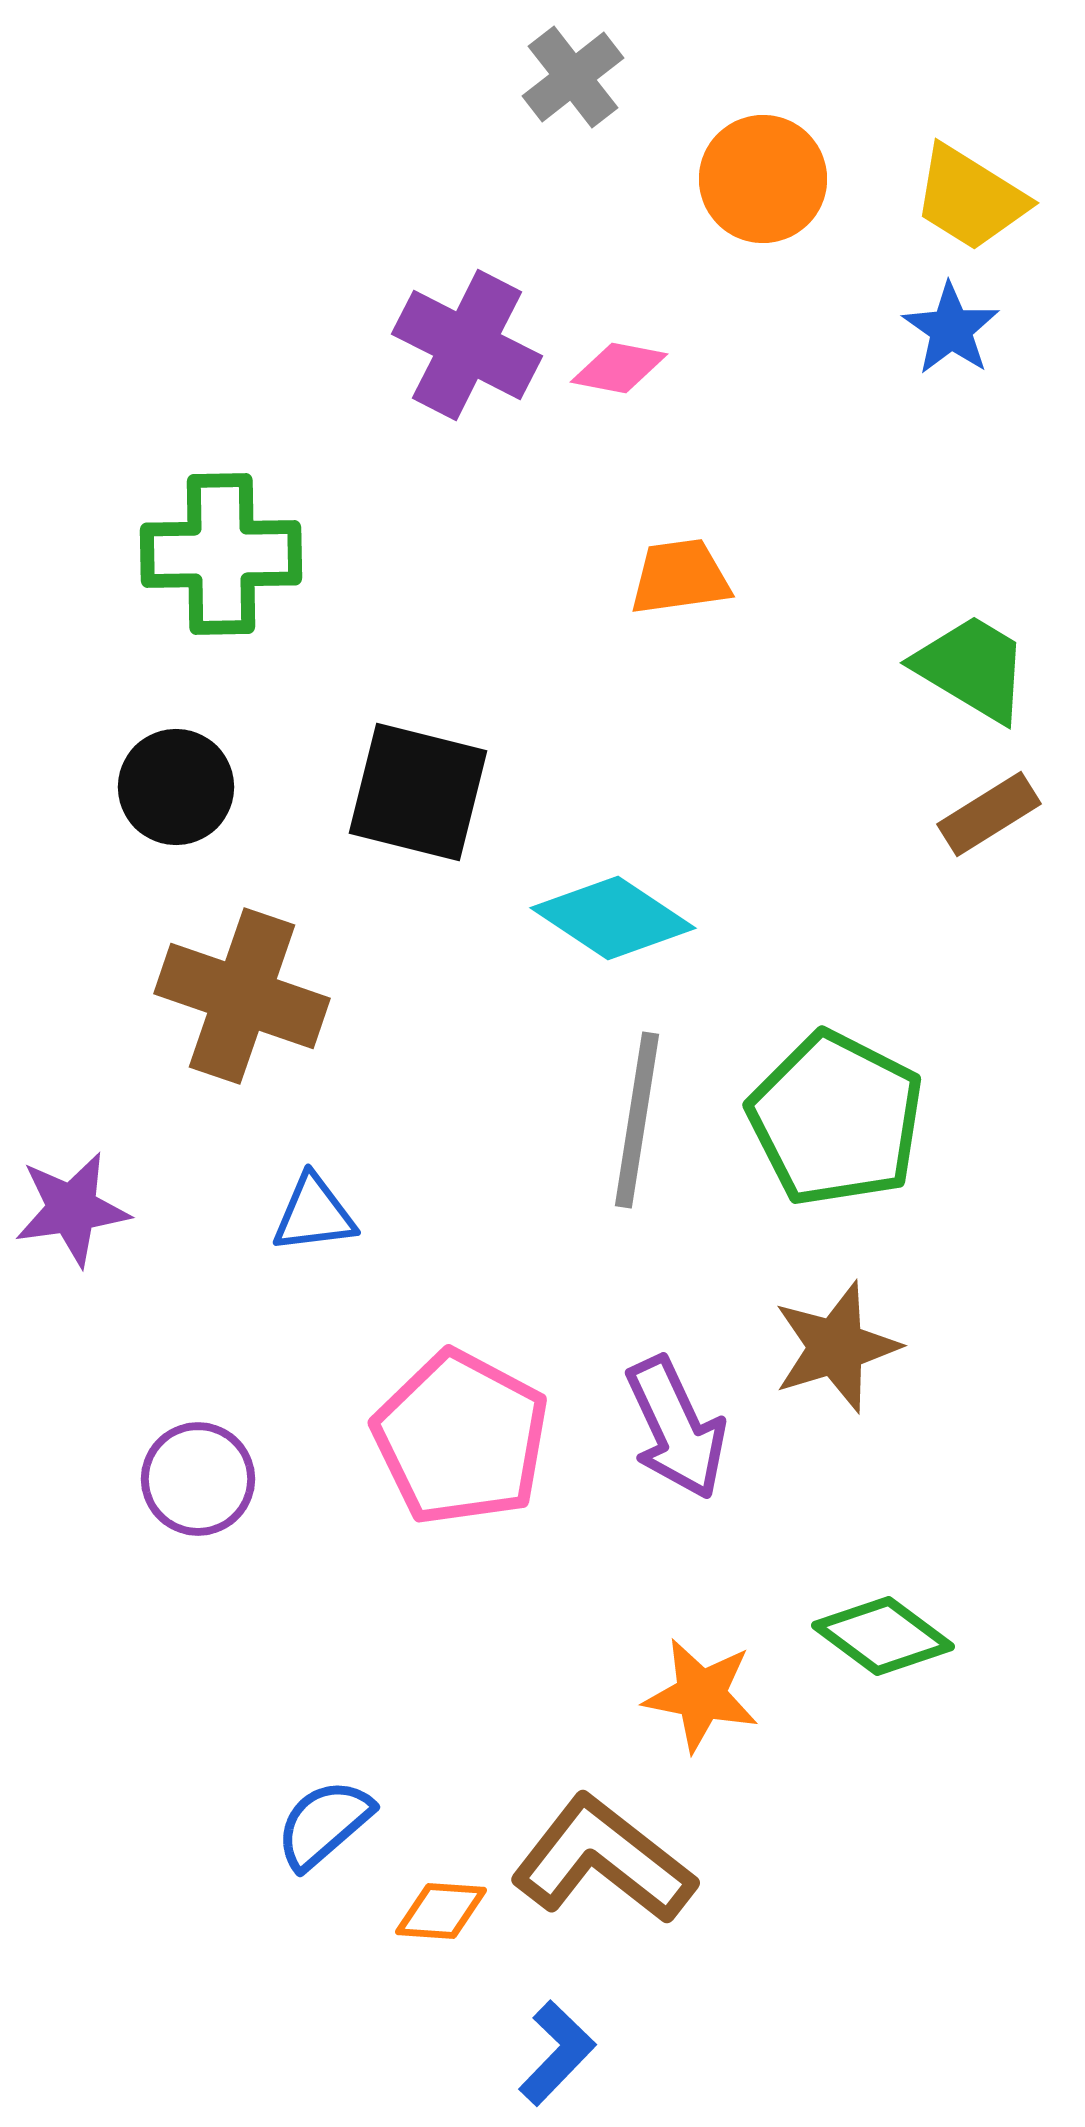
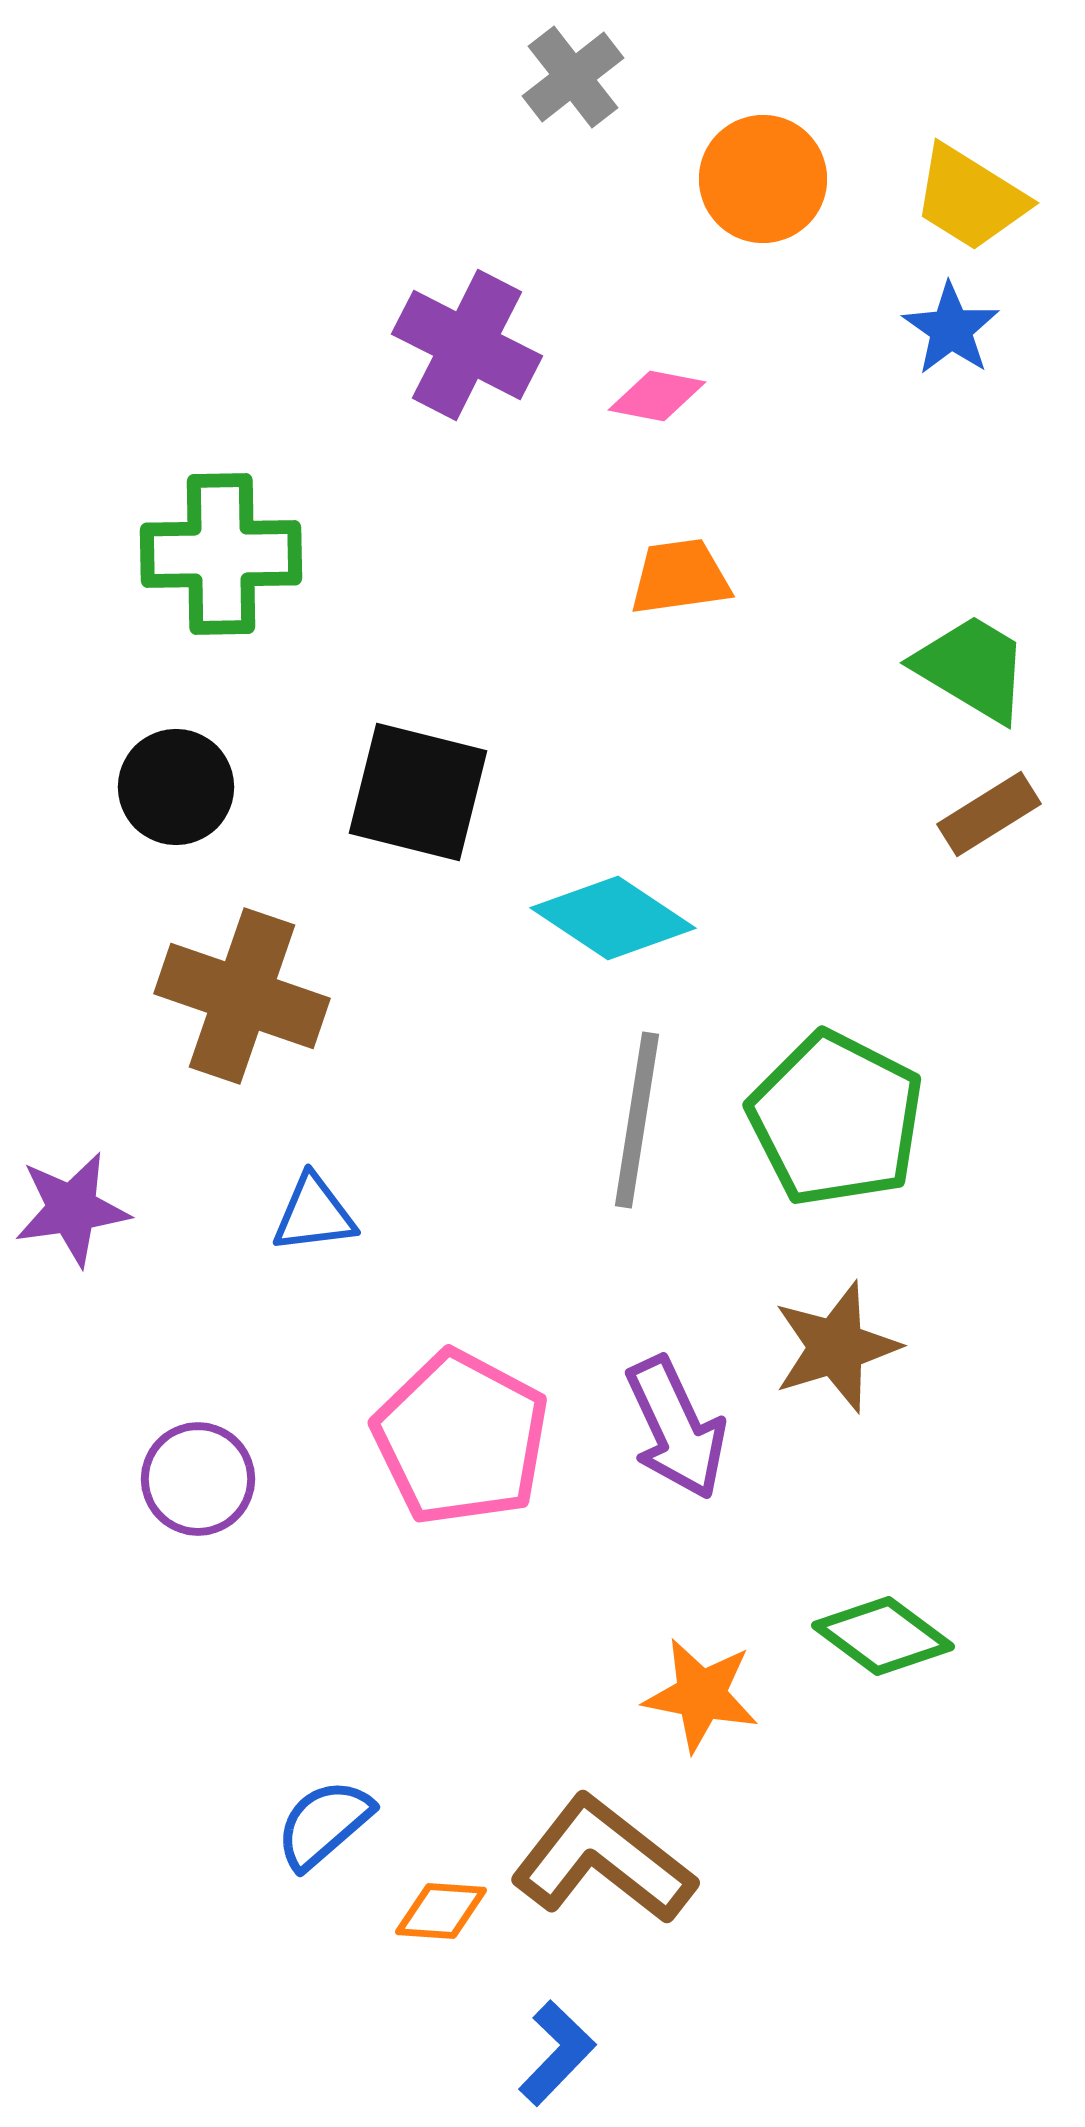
pink diamond: moved 38 px right, 28 px down
